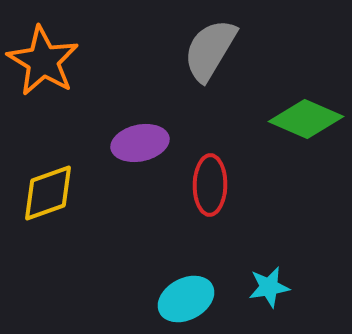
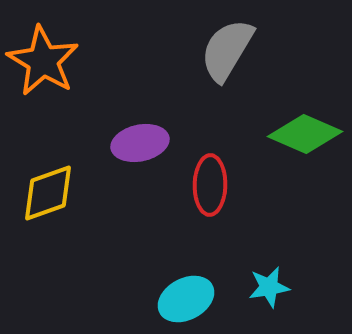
gray semicircle: moved 17 px right
green diamond: moved 1 px left, 15 px down
